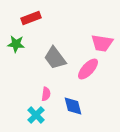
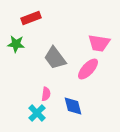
pink trapezoid: moved 3 px left
cyan cross: moved 1 px right, 2 px up
